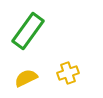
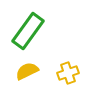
yellow semicircle: moved 1 px right, 7 px up
